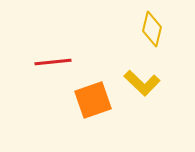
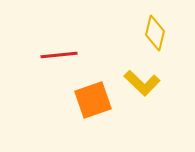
yellow diamond: moved 3 px right, 4 px down
red line: moved 6 px right, 7 px up
